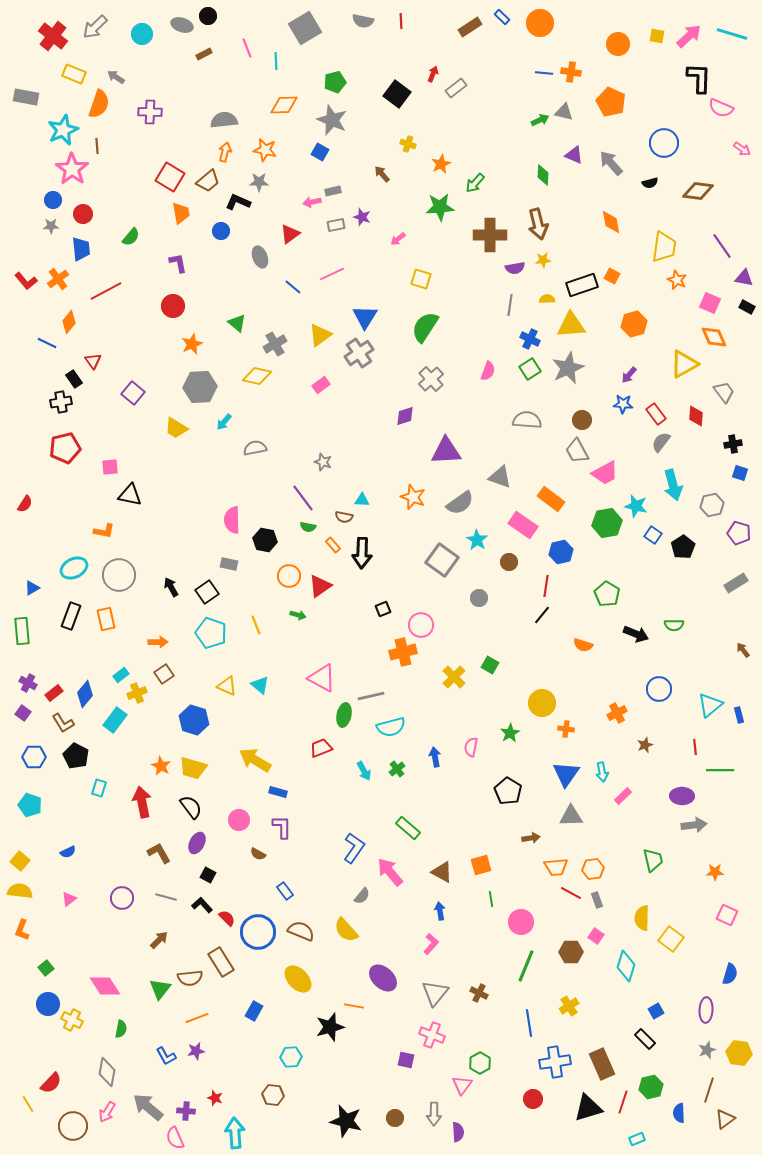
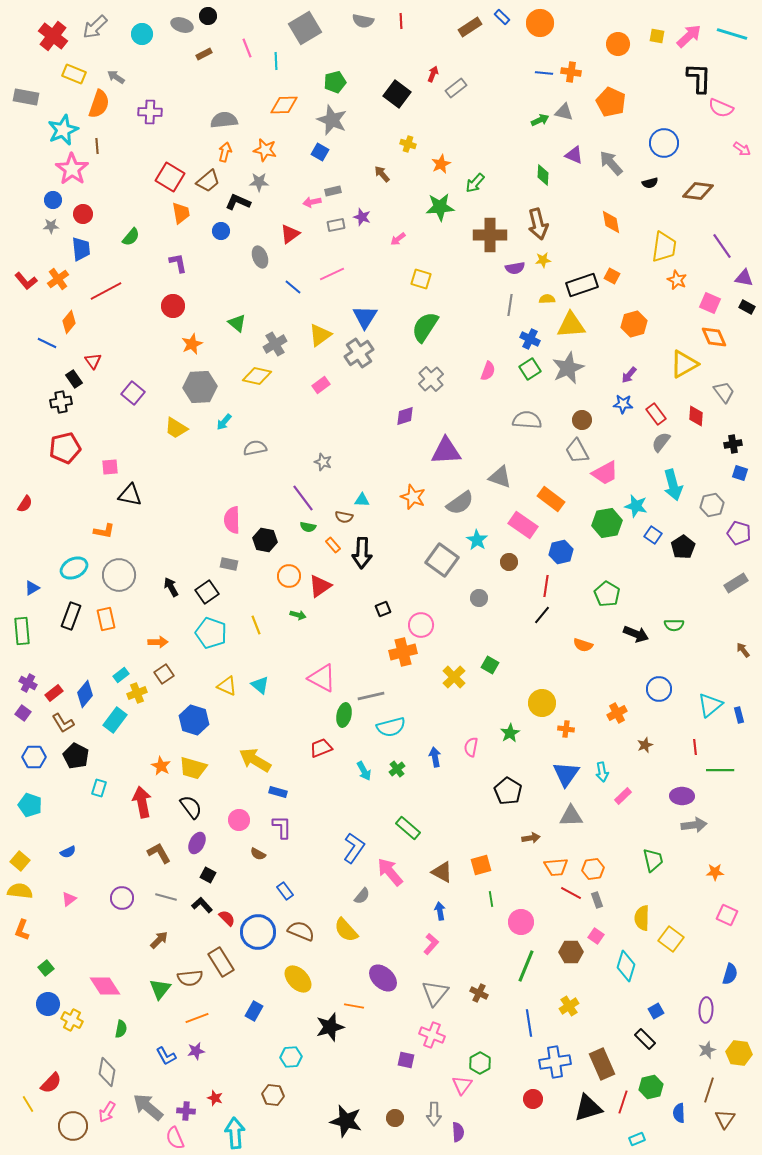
brown triangle at (725, 1119): rotated 20 degrees counterclockwise
